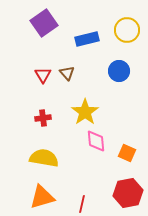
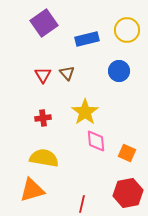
orange triangle: moved 10 px left, 7 px up
